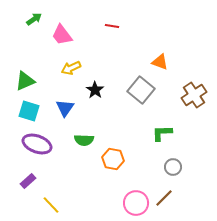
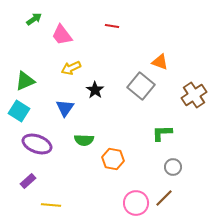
gray square: moved 4 px up
cyan square: moved 10 px left; rotated 15 degrees clockwise
yellow line: rotated 42 degrees counterclockwise
